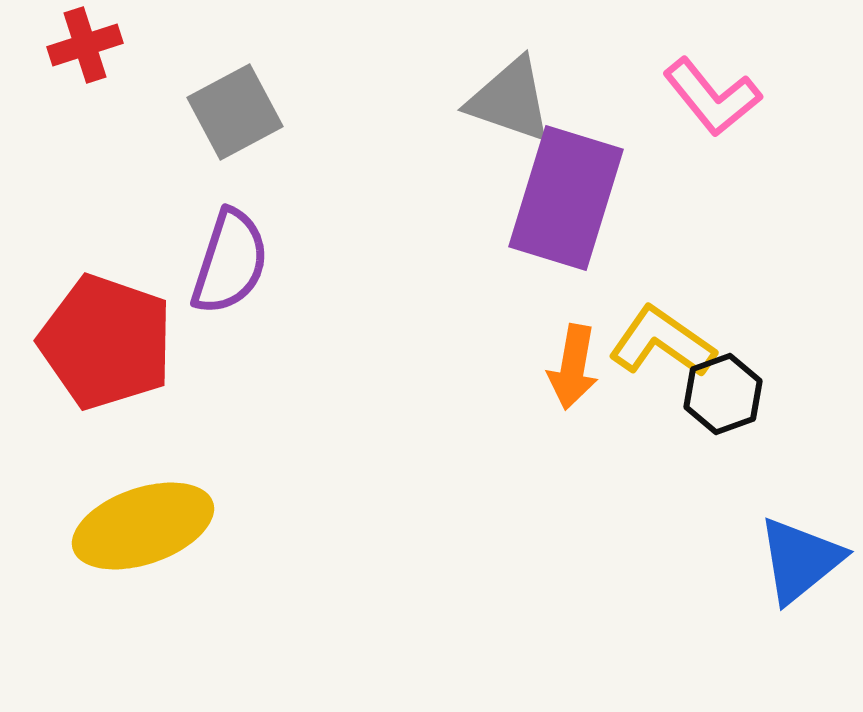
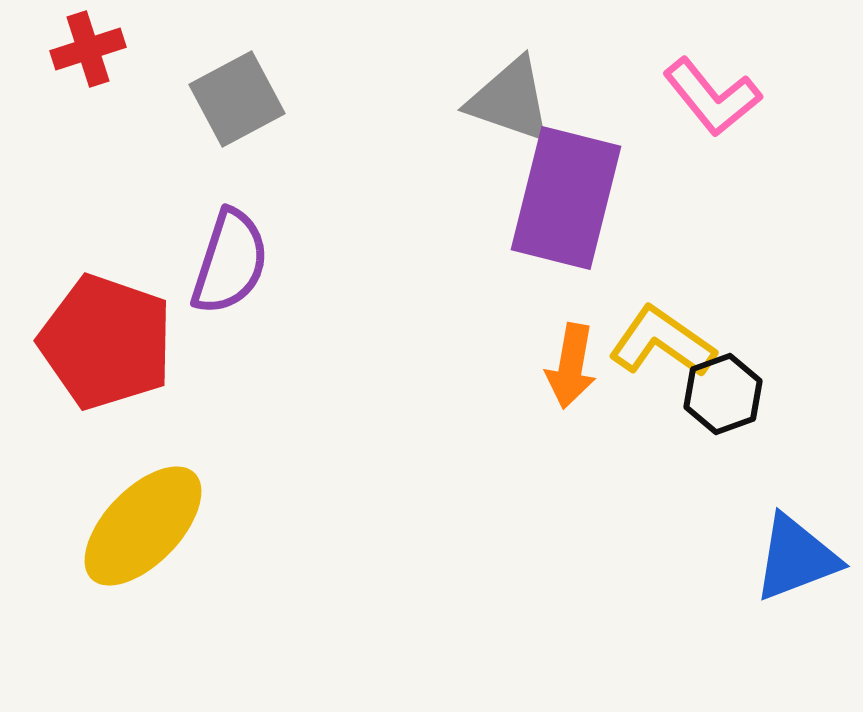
red cross: moved 3 px right, 4 px down
gray square: moved 2 px right, 13 px up
purple rectangle: rotated 3 degrees counterclockwise
orange arrow: moved 2 px left, 1 px up
yellow ellipse: rotated 27 degrees counterclockwise
blue triangle: moved 4 px left, 2 px up; rotated 18 degrees clockwise
